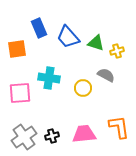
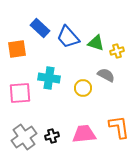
blue rectangle: moved 1 px right; rotated 24 degrees counterclockwise
